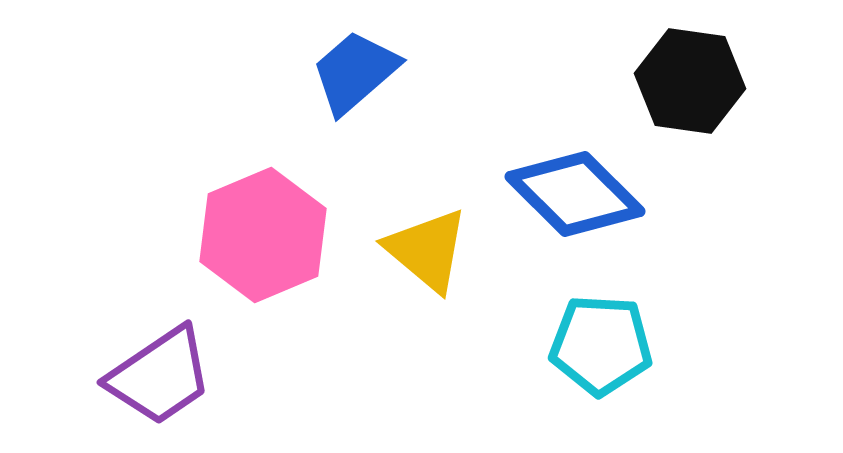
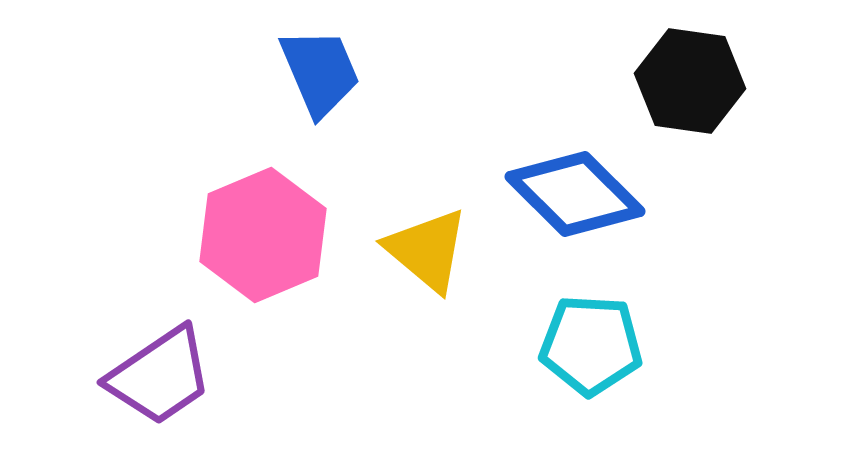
blue trapezoid: moved 35 px left; rotated 108 degrees clockwise
cyan pentagon: moved 10 px left
